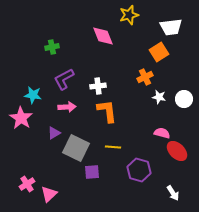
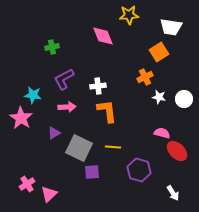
yellow star: rotated 12 degrees clockwise
white trapezoid: rotated 15 degrees clockwise
gray square: moved 3 px right
